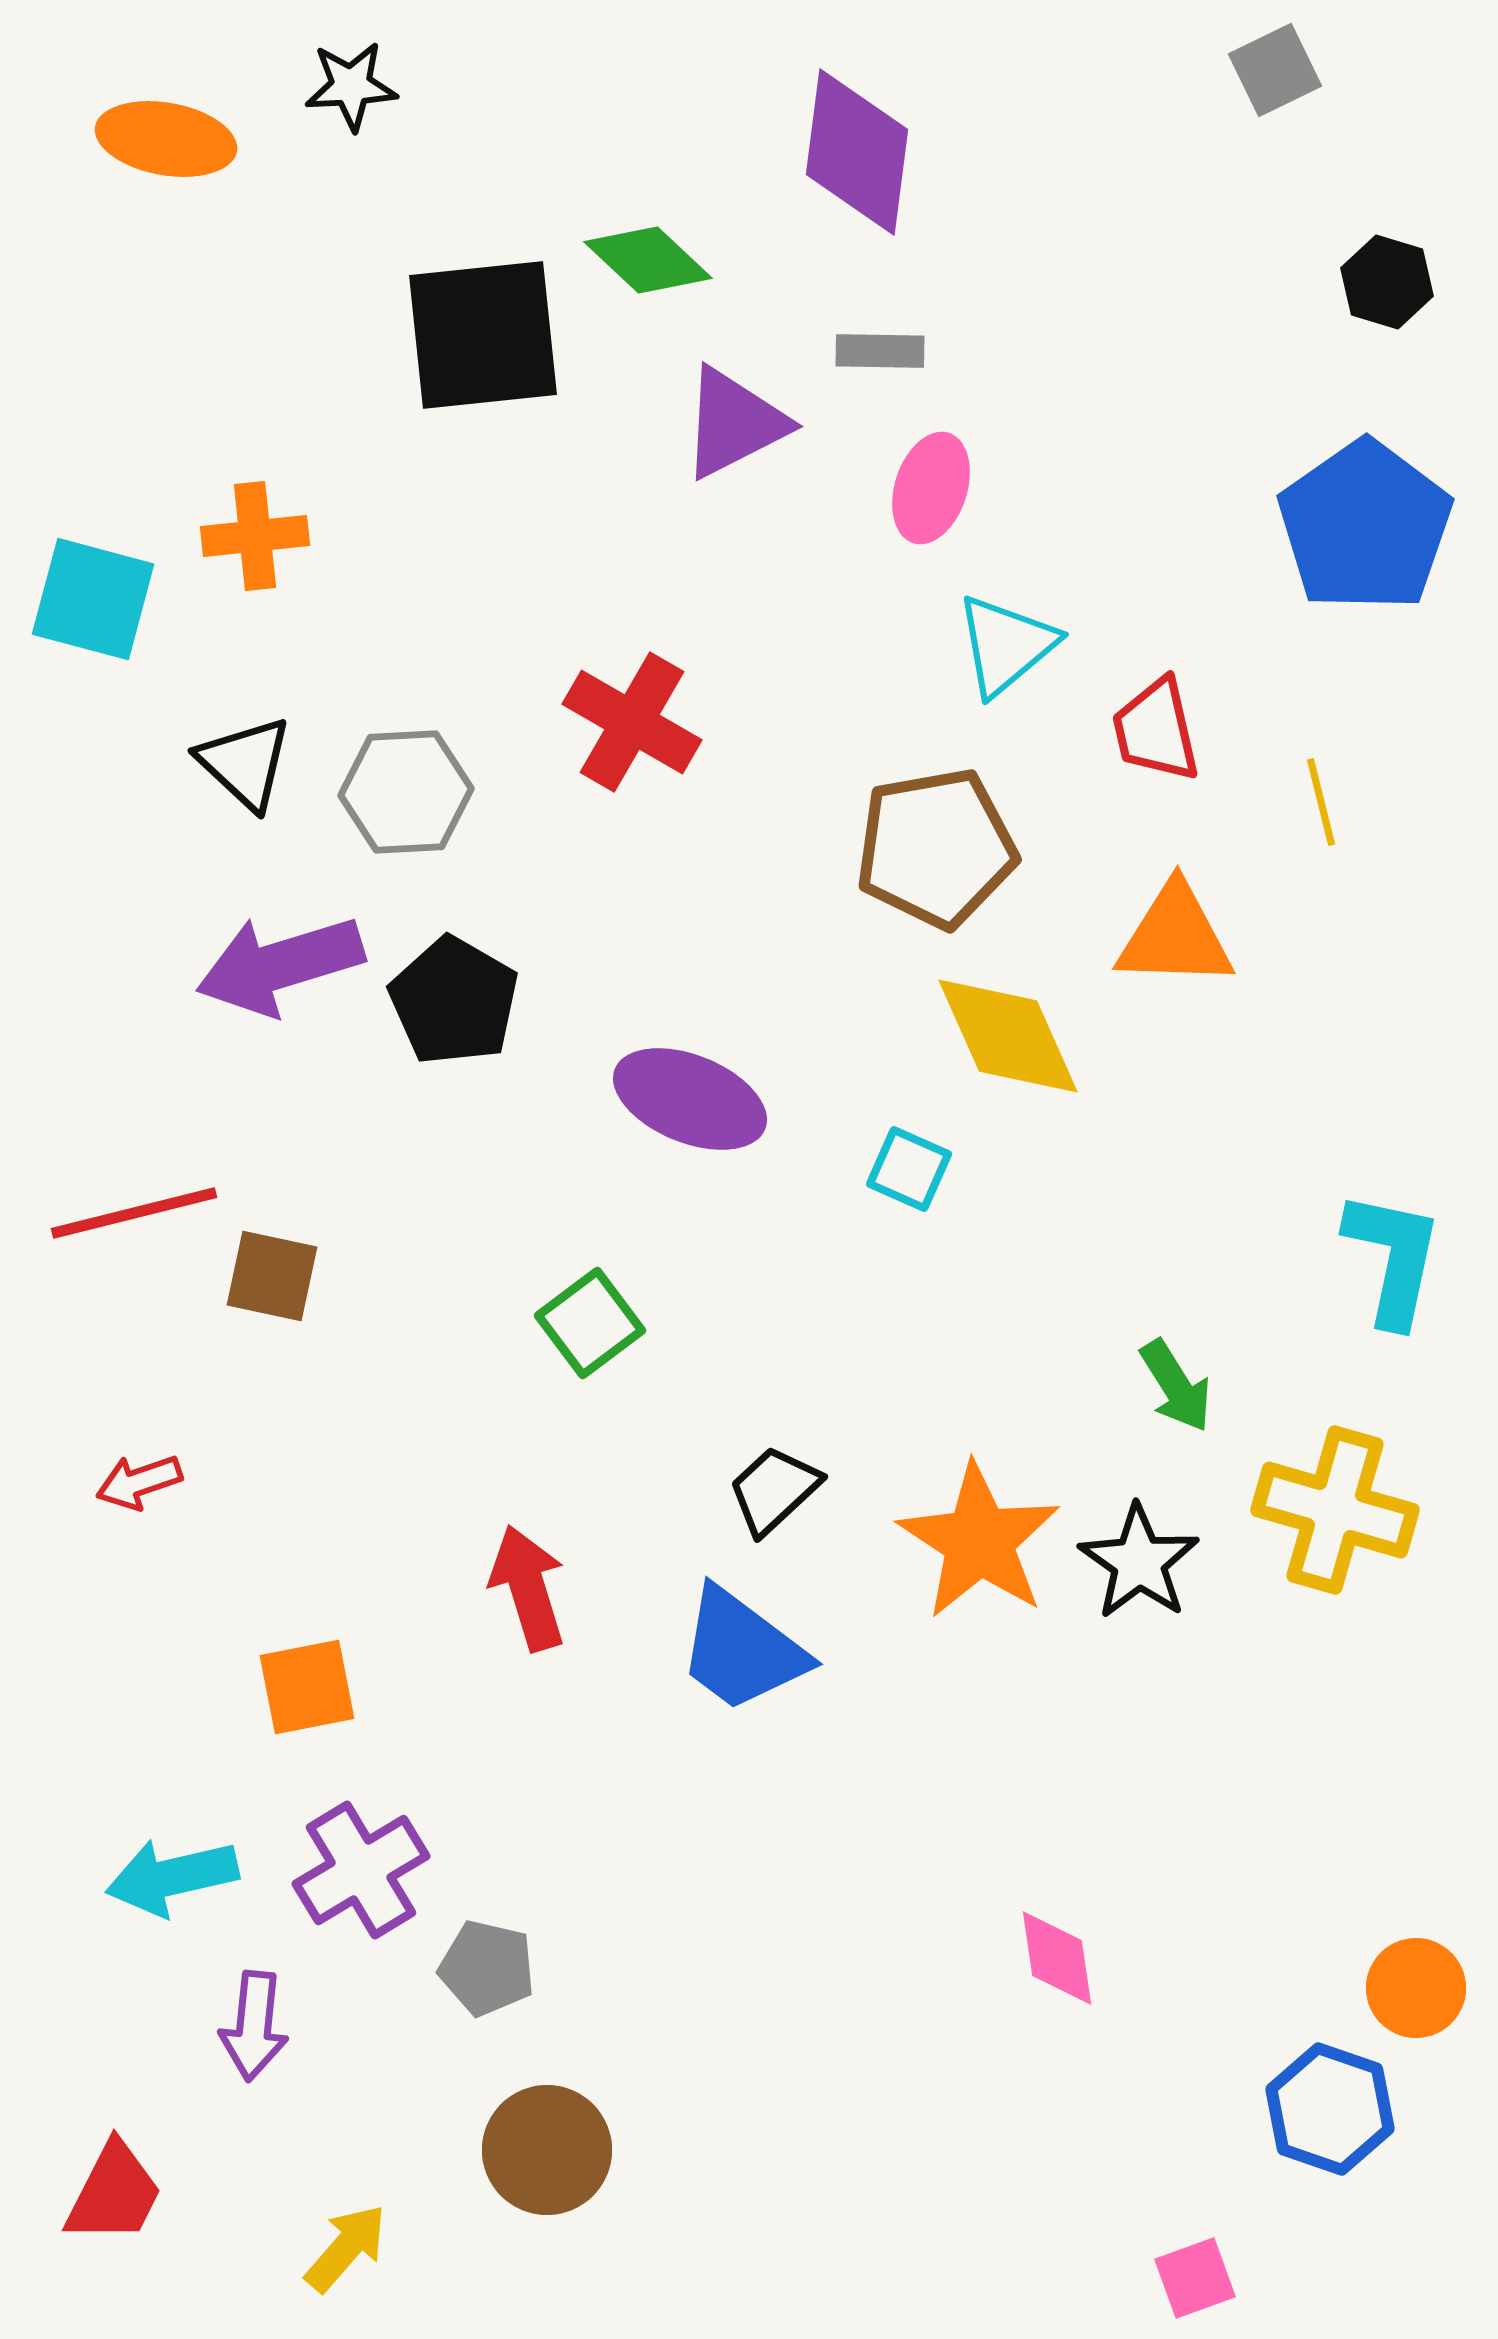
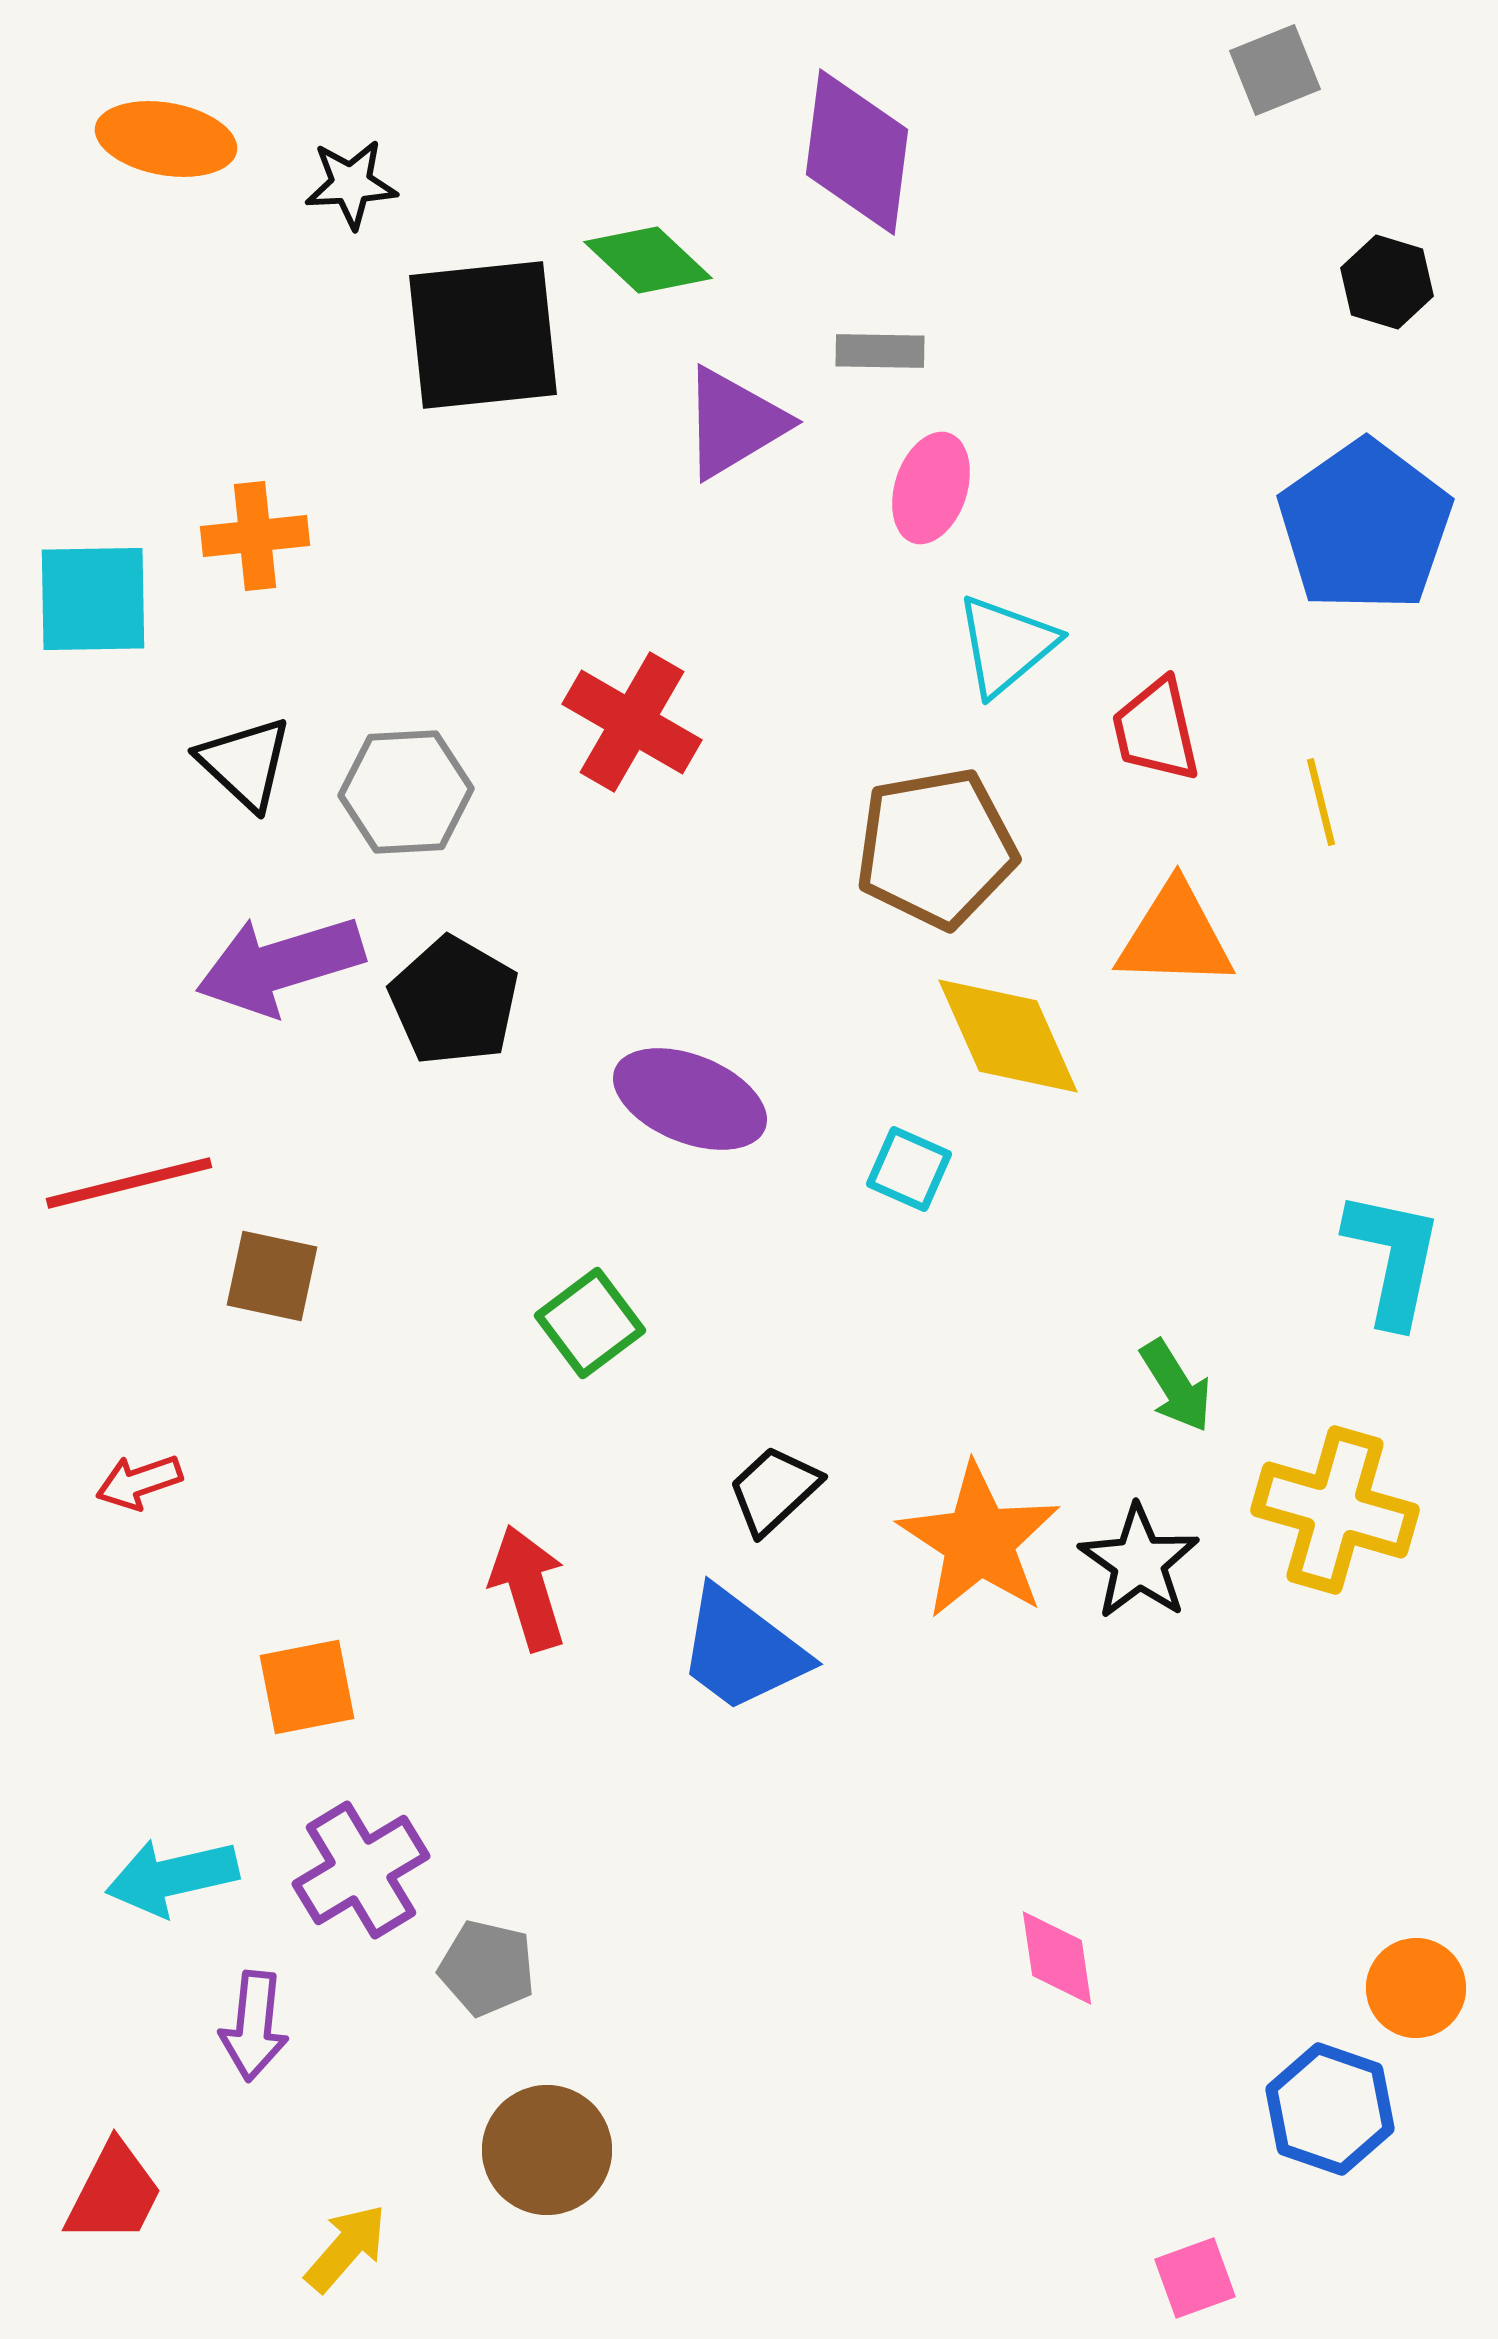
gray square at (1275, 70): rotated 4 degrees clockwise
black star at (351, 86): moved 98 px down
purple triangle at (734, 423): rotated 4 degrees counterclockwise
cyan square at (93, 599): rotated 16 degrees counterclockwise
red line at (134, 1213): moved 5 px left, 30 px up
